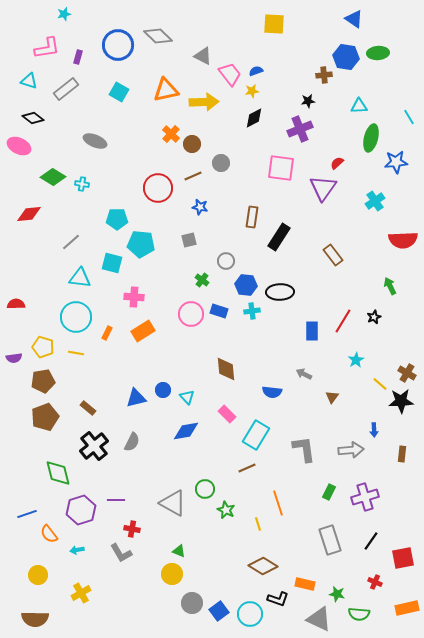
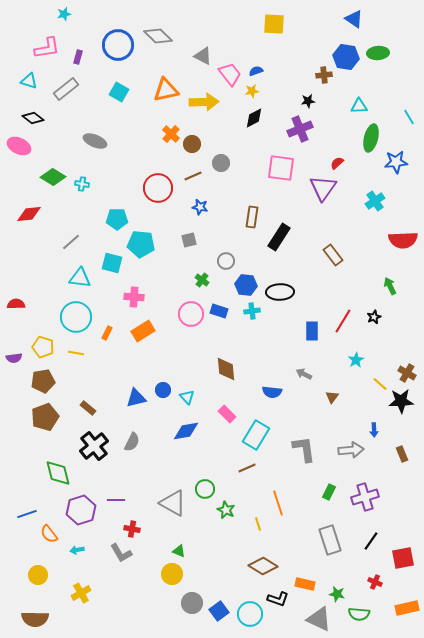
brown rectangle at (402, 454): rotated 28 degrees counterclockwise
